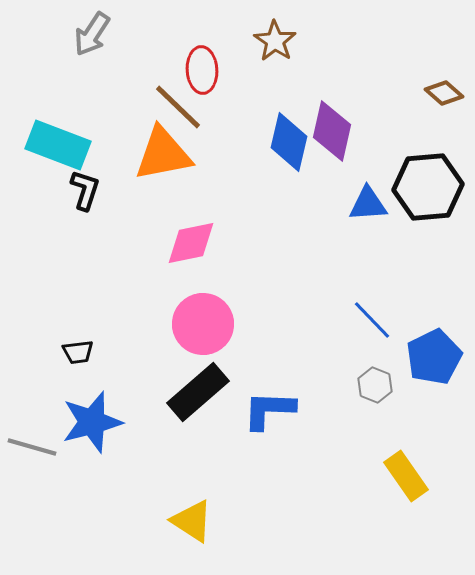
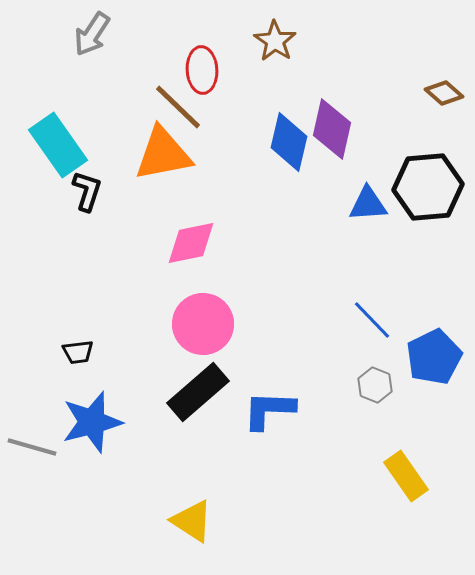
purple diamond: moved 2 px up
cyan rectangle: rotated 34 degrees clockwise
black L-shape: moved 2 px right, 1 px down
